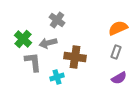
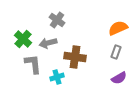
gray L-shape: moved 2 px down
